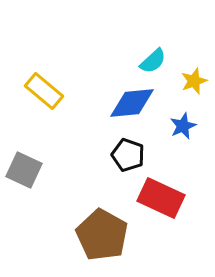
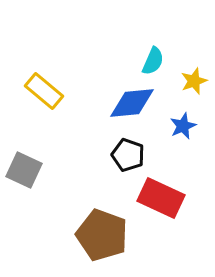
cyan semicircle: rotated 24 degrees counterclockwise
brown pentagon: rotated 9 degrees counterclockwise
